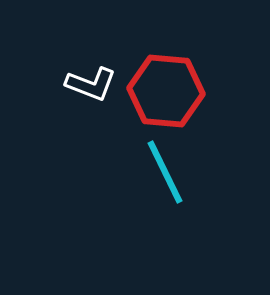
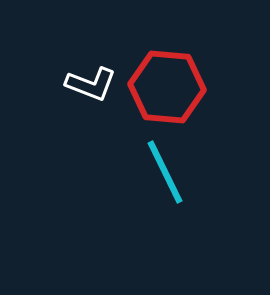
red hexagon: moved 1 px right, 4 px up
